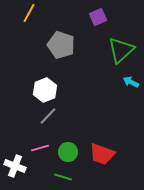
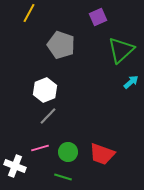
cyan arrow: rotated 112 degrees clockwise
